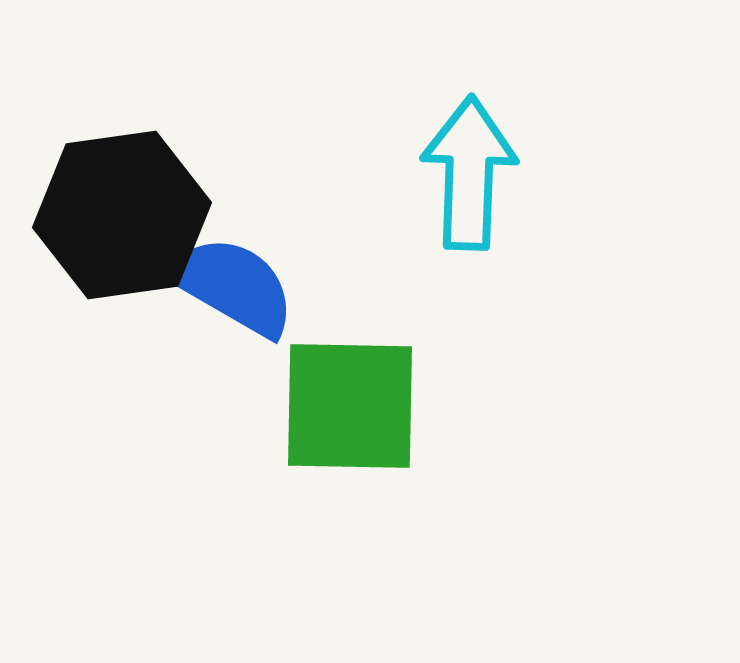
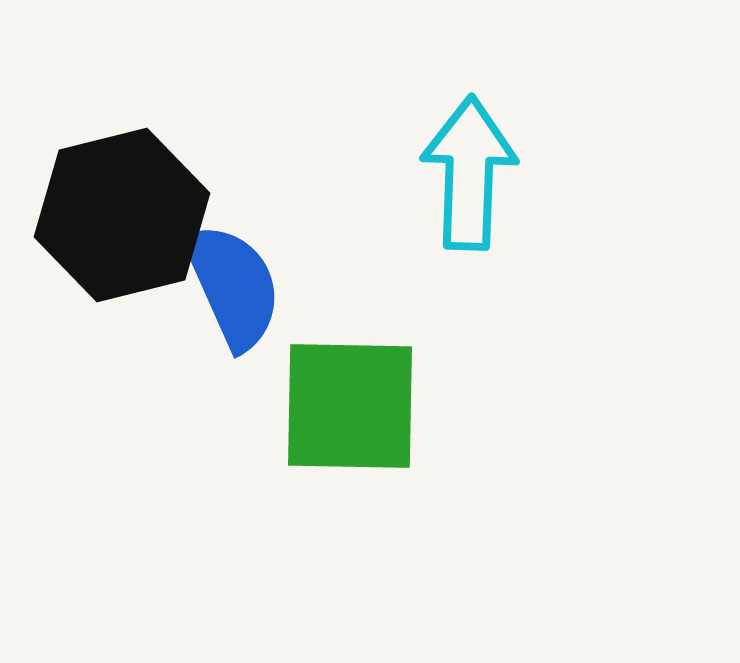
black hexagon: rotated 6 degrees counterclockwise
blue semicircle: rotated 36 degrees clockwise
